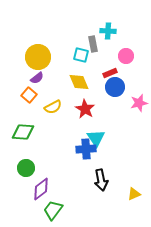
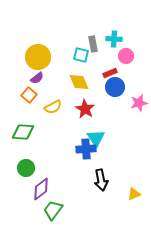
cyan cross: moved 6 px right, 8 px down
